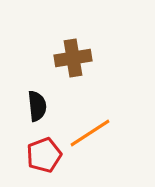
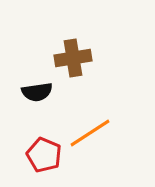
black semicircle: moved 14 px up; rotated 88 degrees clockwise
red pentagon: rotated 28 degrees counterclockwise
